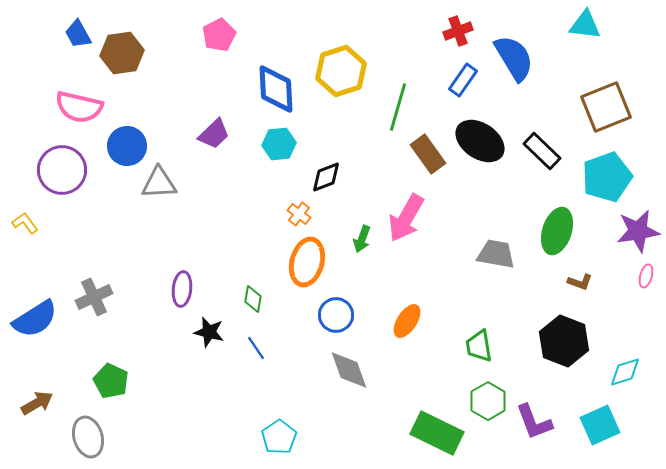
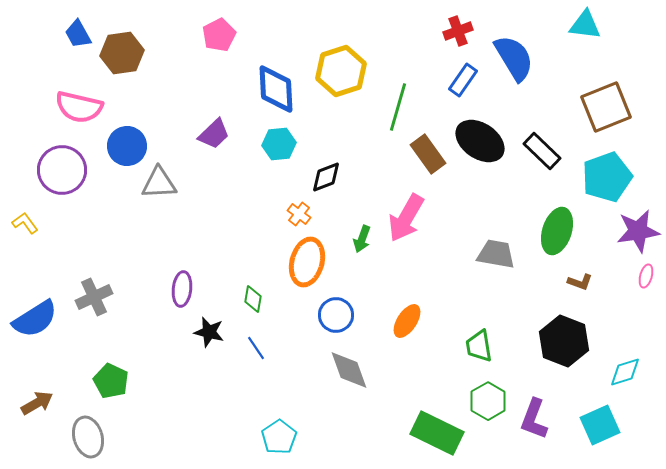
purple L-shape at (534, 422): moved 3 px up; rotated 42 degrees clockwise
